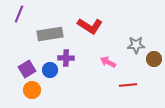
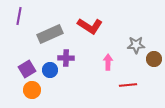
purple line: moved 2 px down; rotated 12 degrees counterclockwise
gray rectangle: rotated 15 degrees counterclockwise
pink arrow: rotated 63 degrees clockwise
